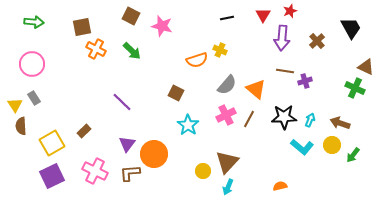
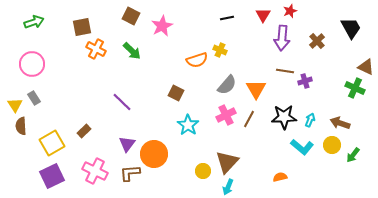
green arrow at (34, 22): rotated 24 degrees counterclockwise
pink star at (162, 26): rotated 30 degrees clockwise
orange triangle at (256, 89): rotated 20 degrees clockwise
orange semicircle at (280, 186): moved 9 px up
